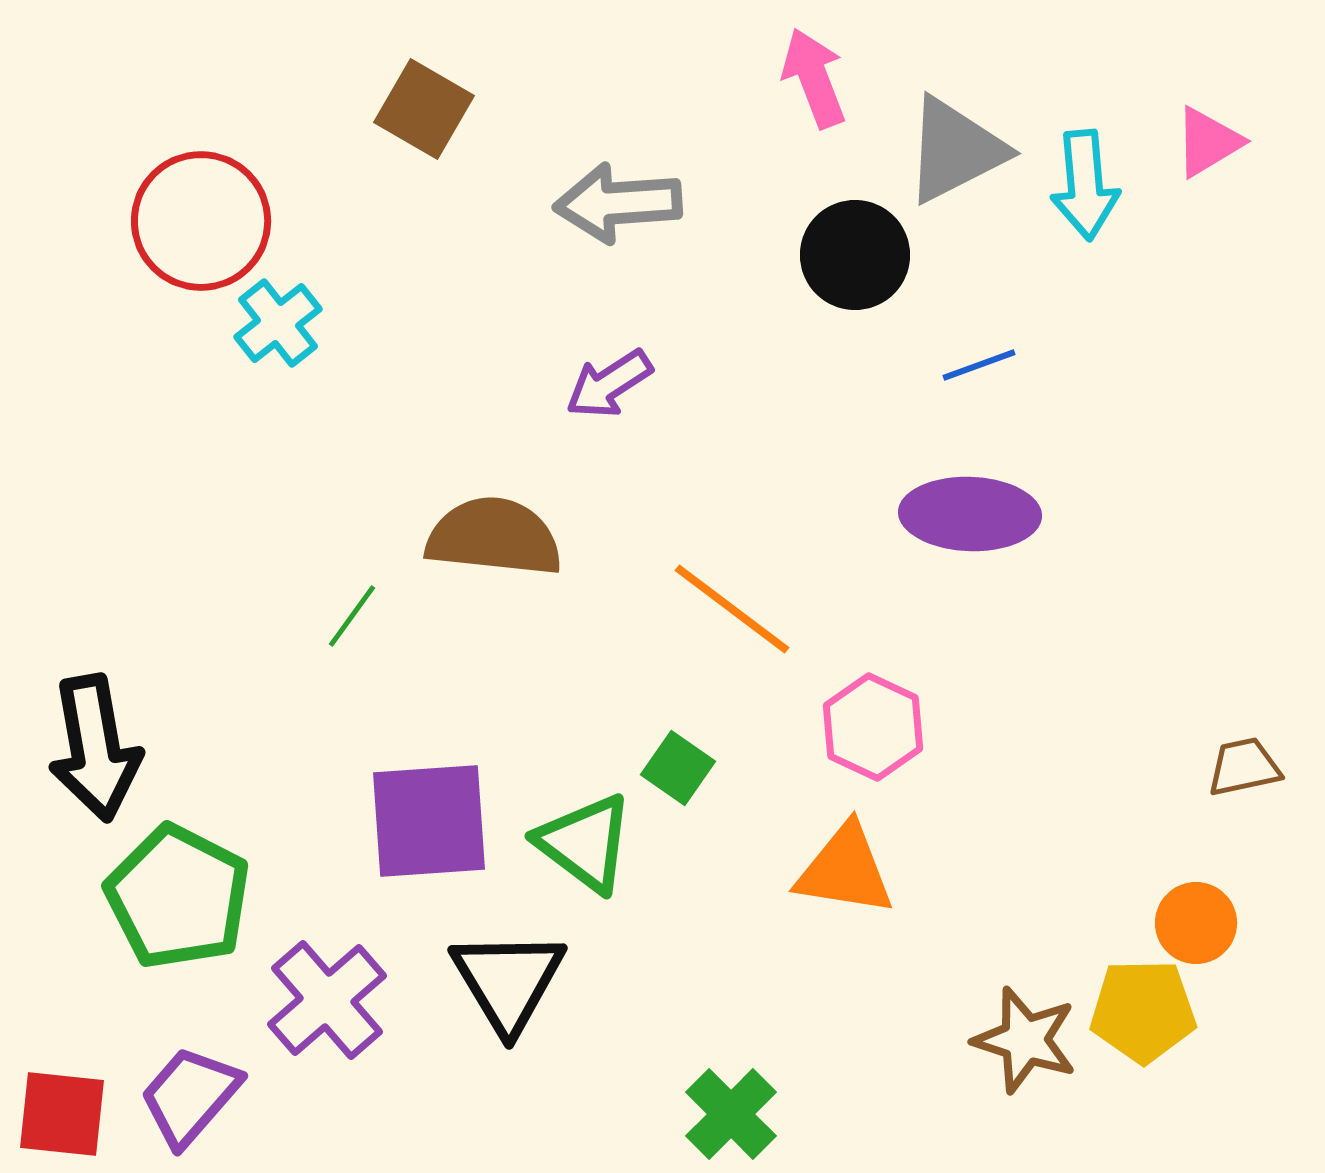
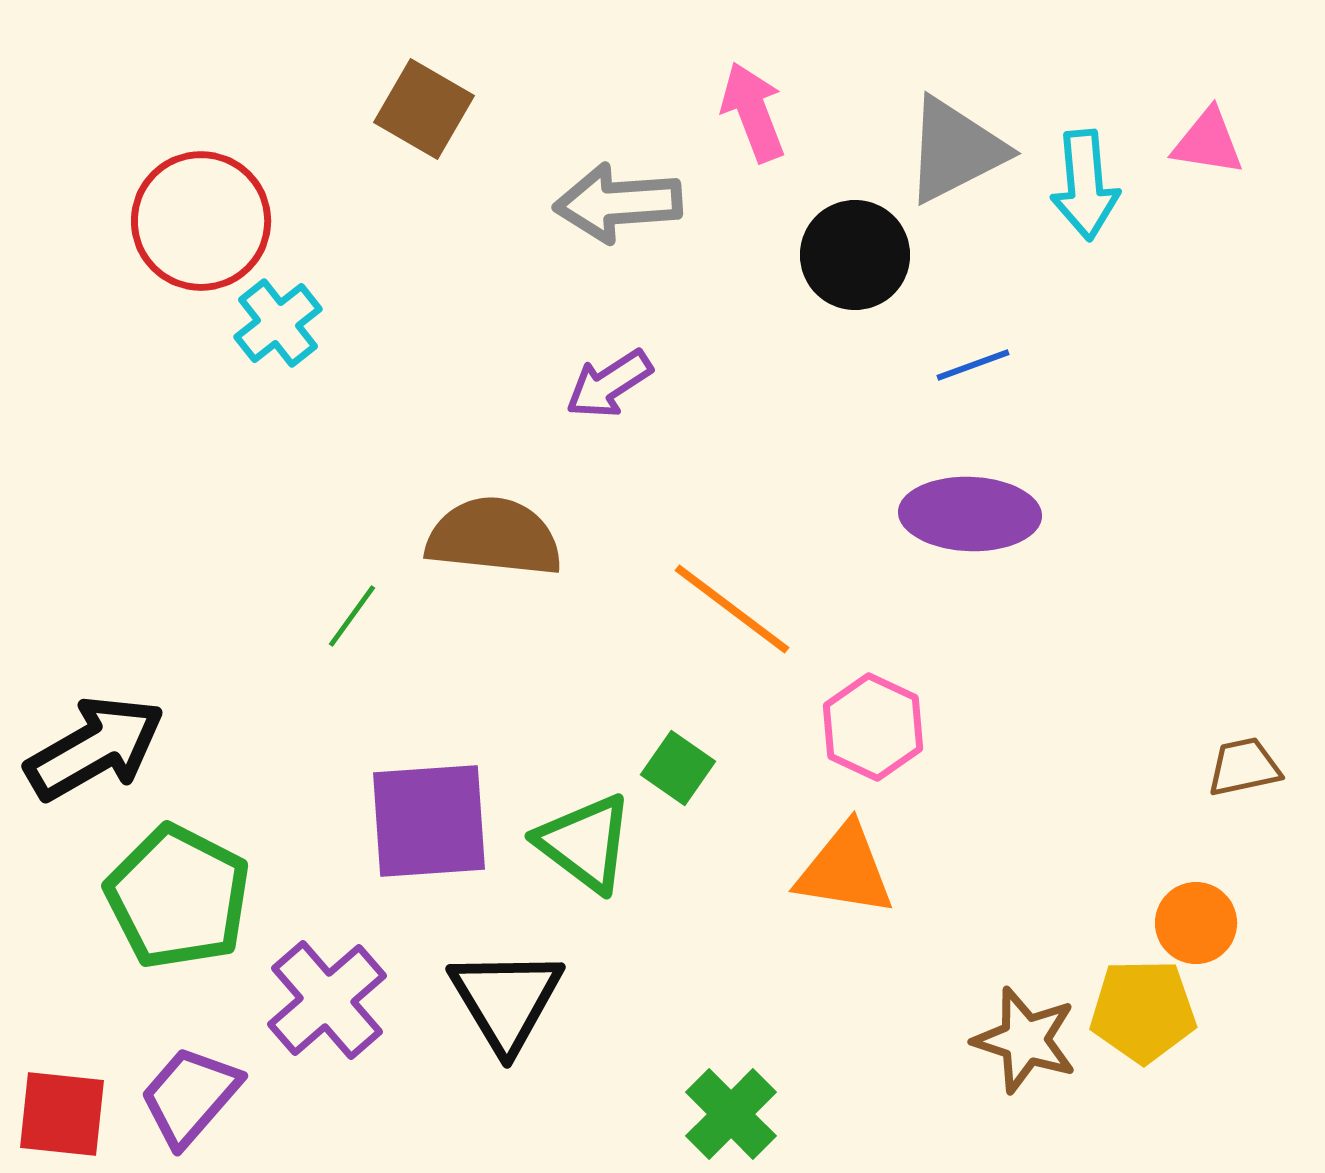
pink arrow: moved 61 px left, 34 px down
pink triangle: rotated 40 degrees clockwise
blue line: moved 6 px left
black arrow: rotated 110 degrees counterclockwise
black triangle: moved 2 px left, 19 px down
